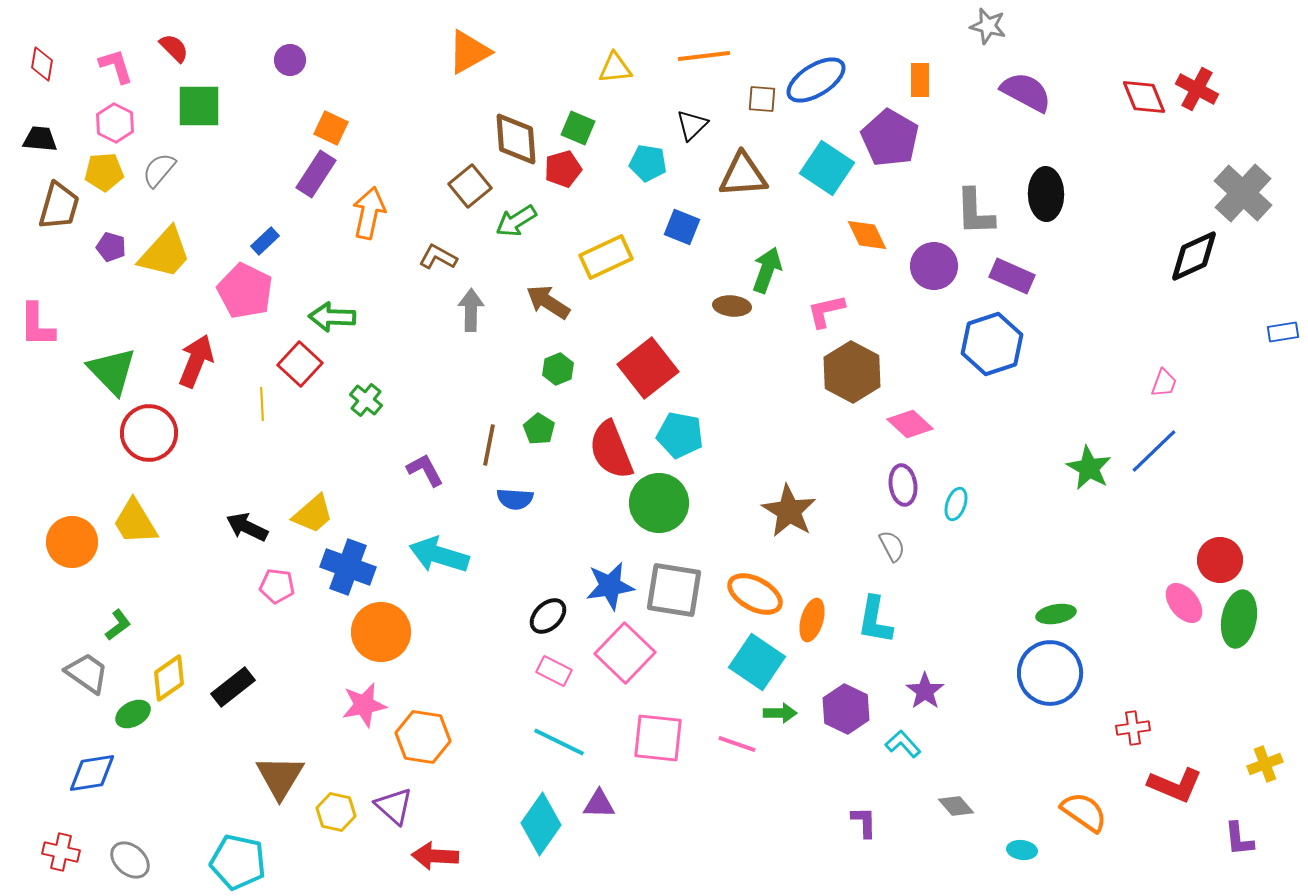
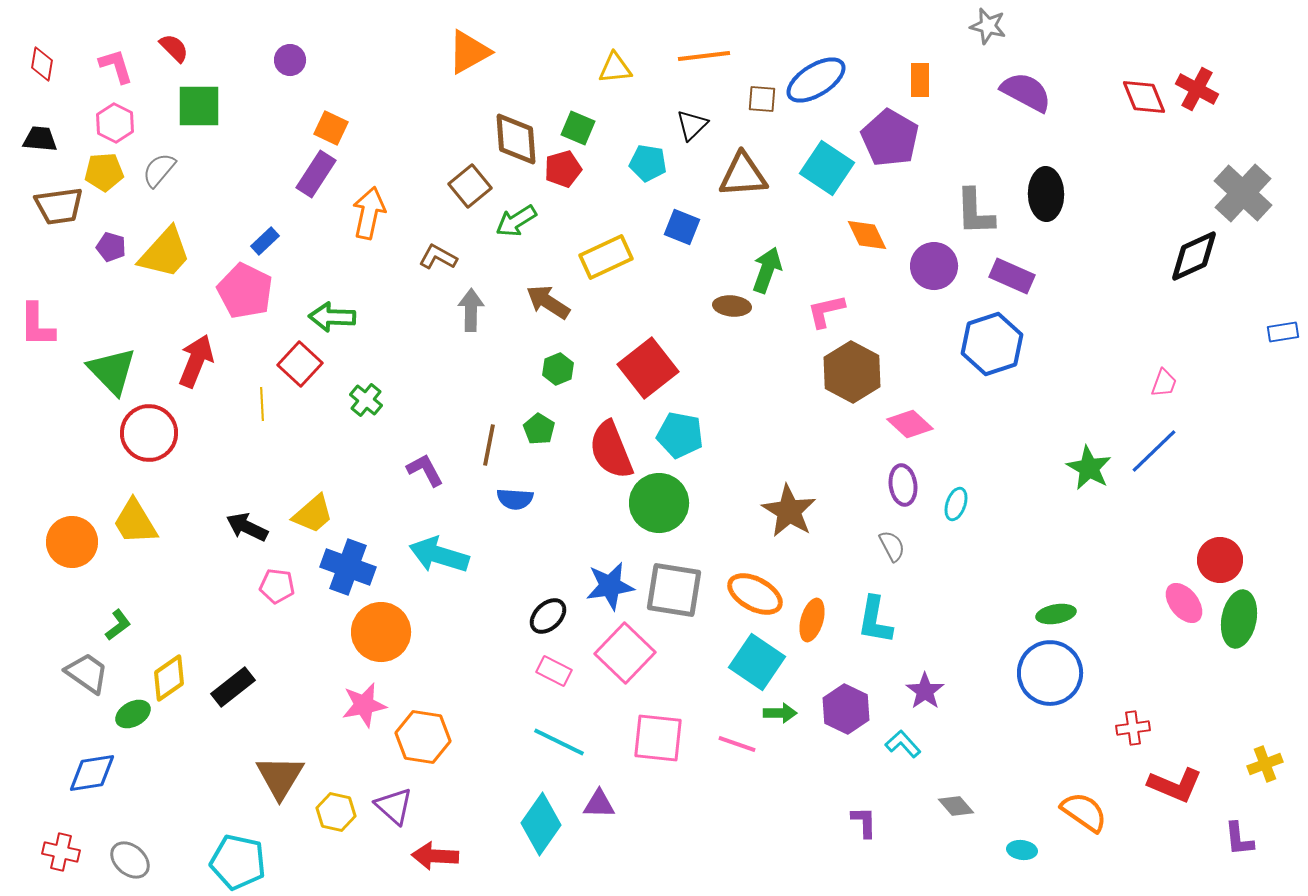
brown trapezoid at (59, 206): rotated 66 degrees clockwise
